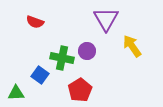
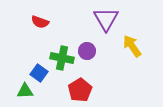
red semicircle: moved 5 px right
blue square: moved 1 px left, 2 px up
green triangle: moved 9 px right, 2 px up
